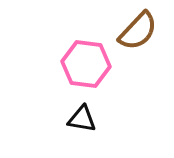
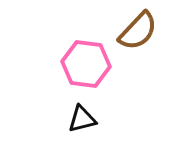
black triangle: rotated 24 degrees counterclockwise
